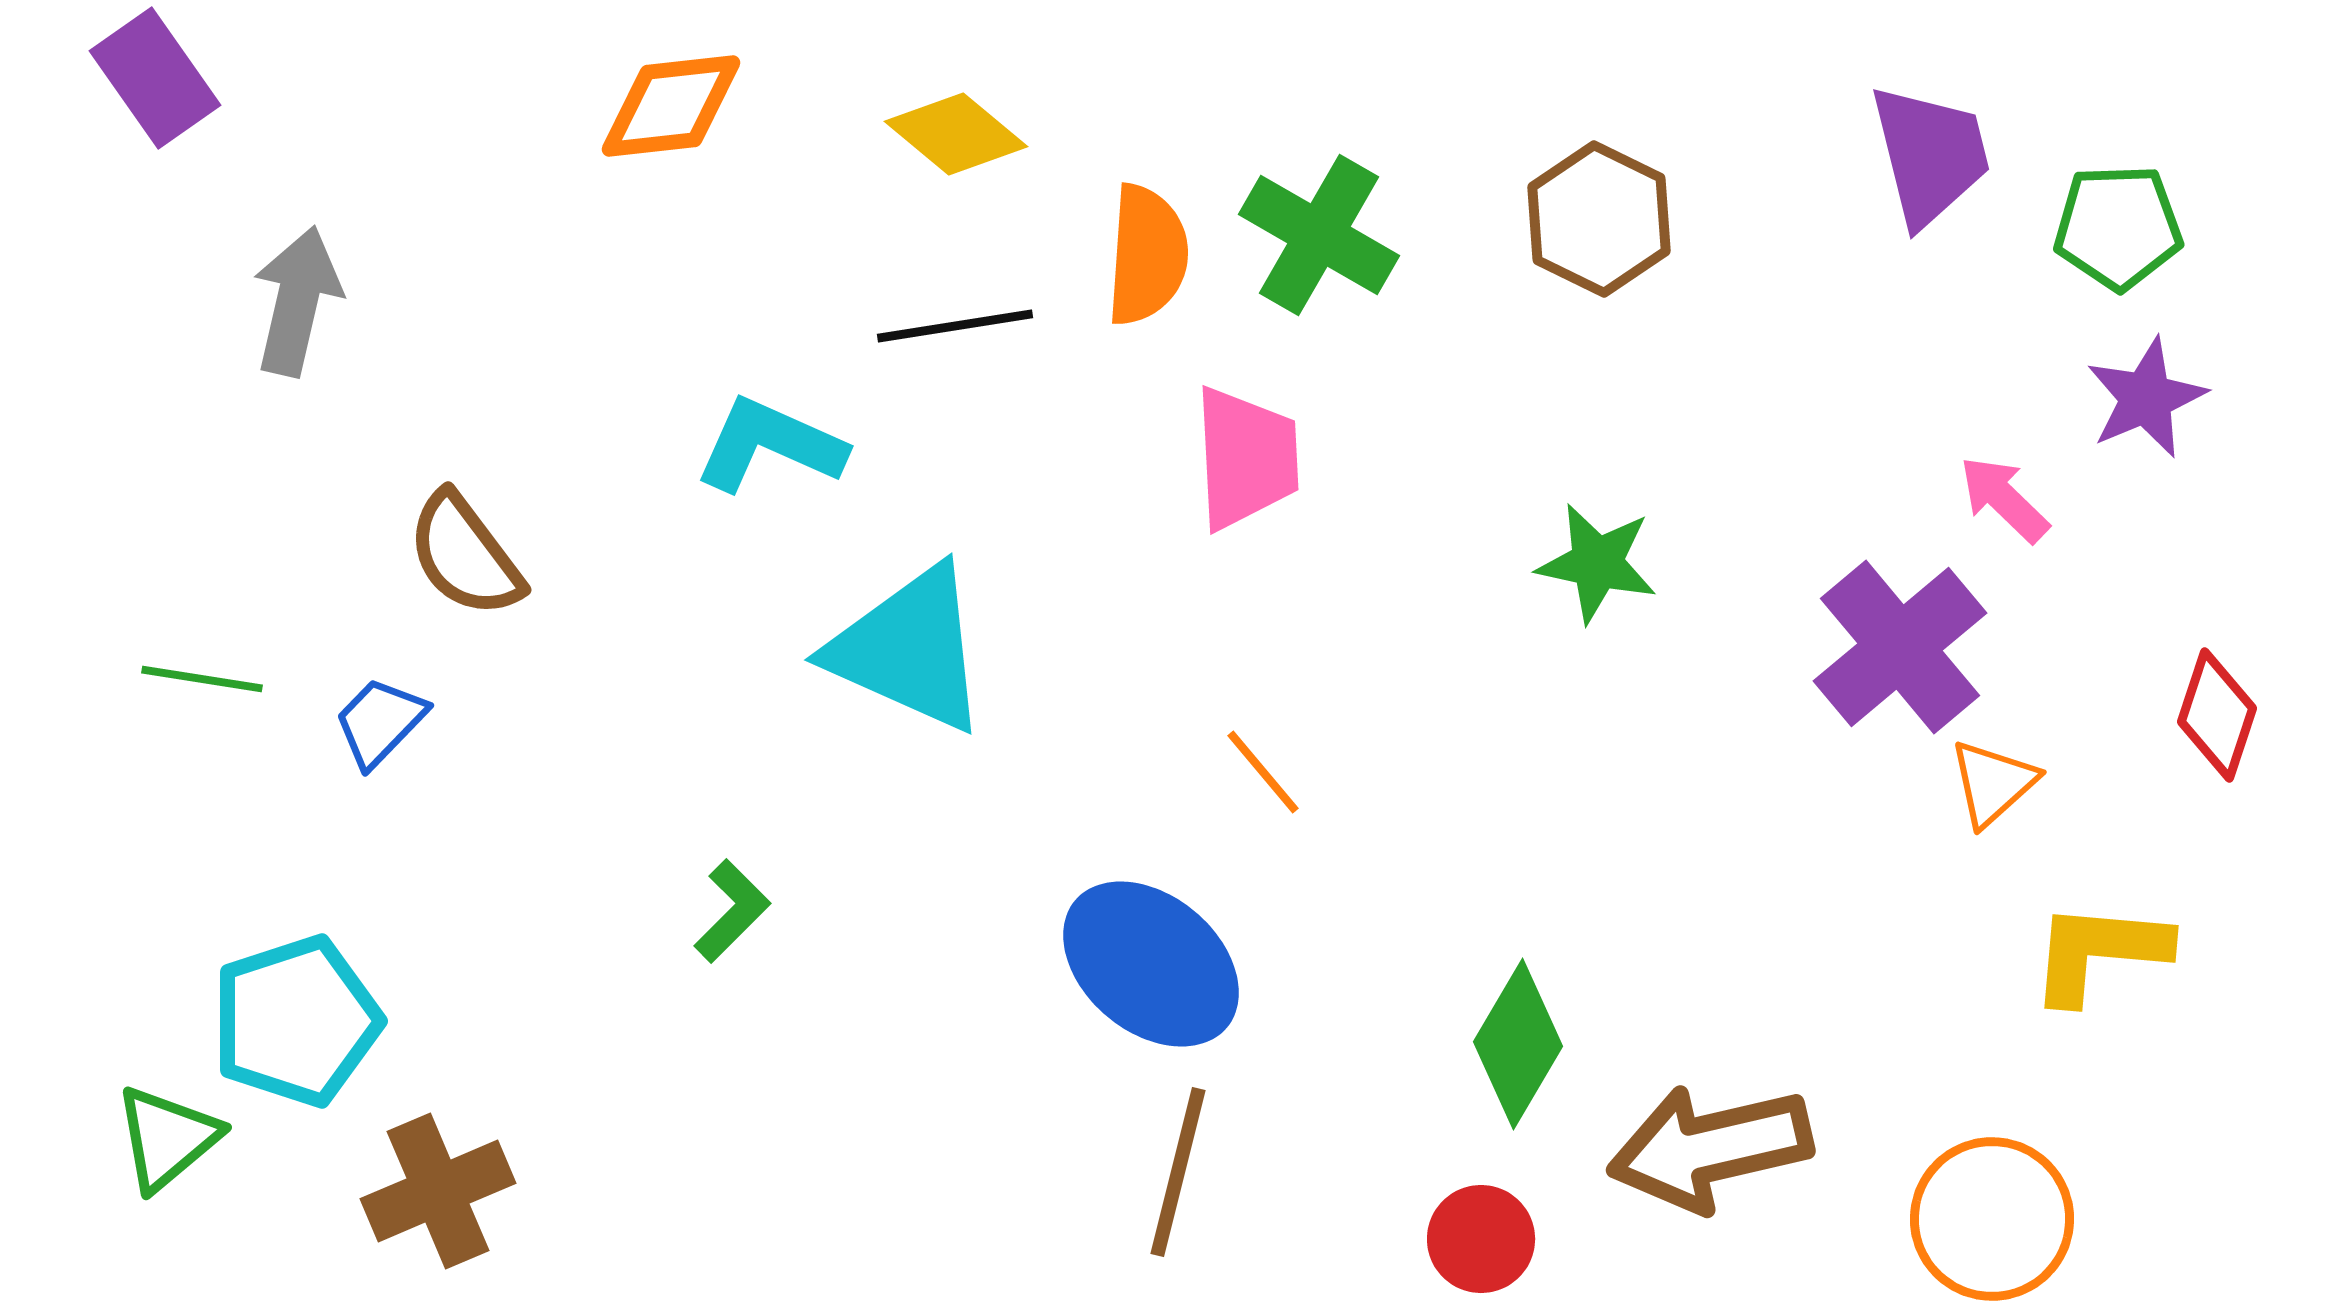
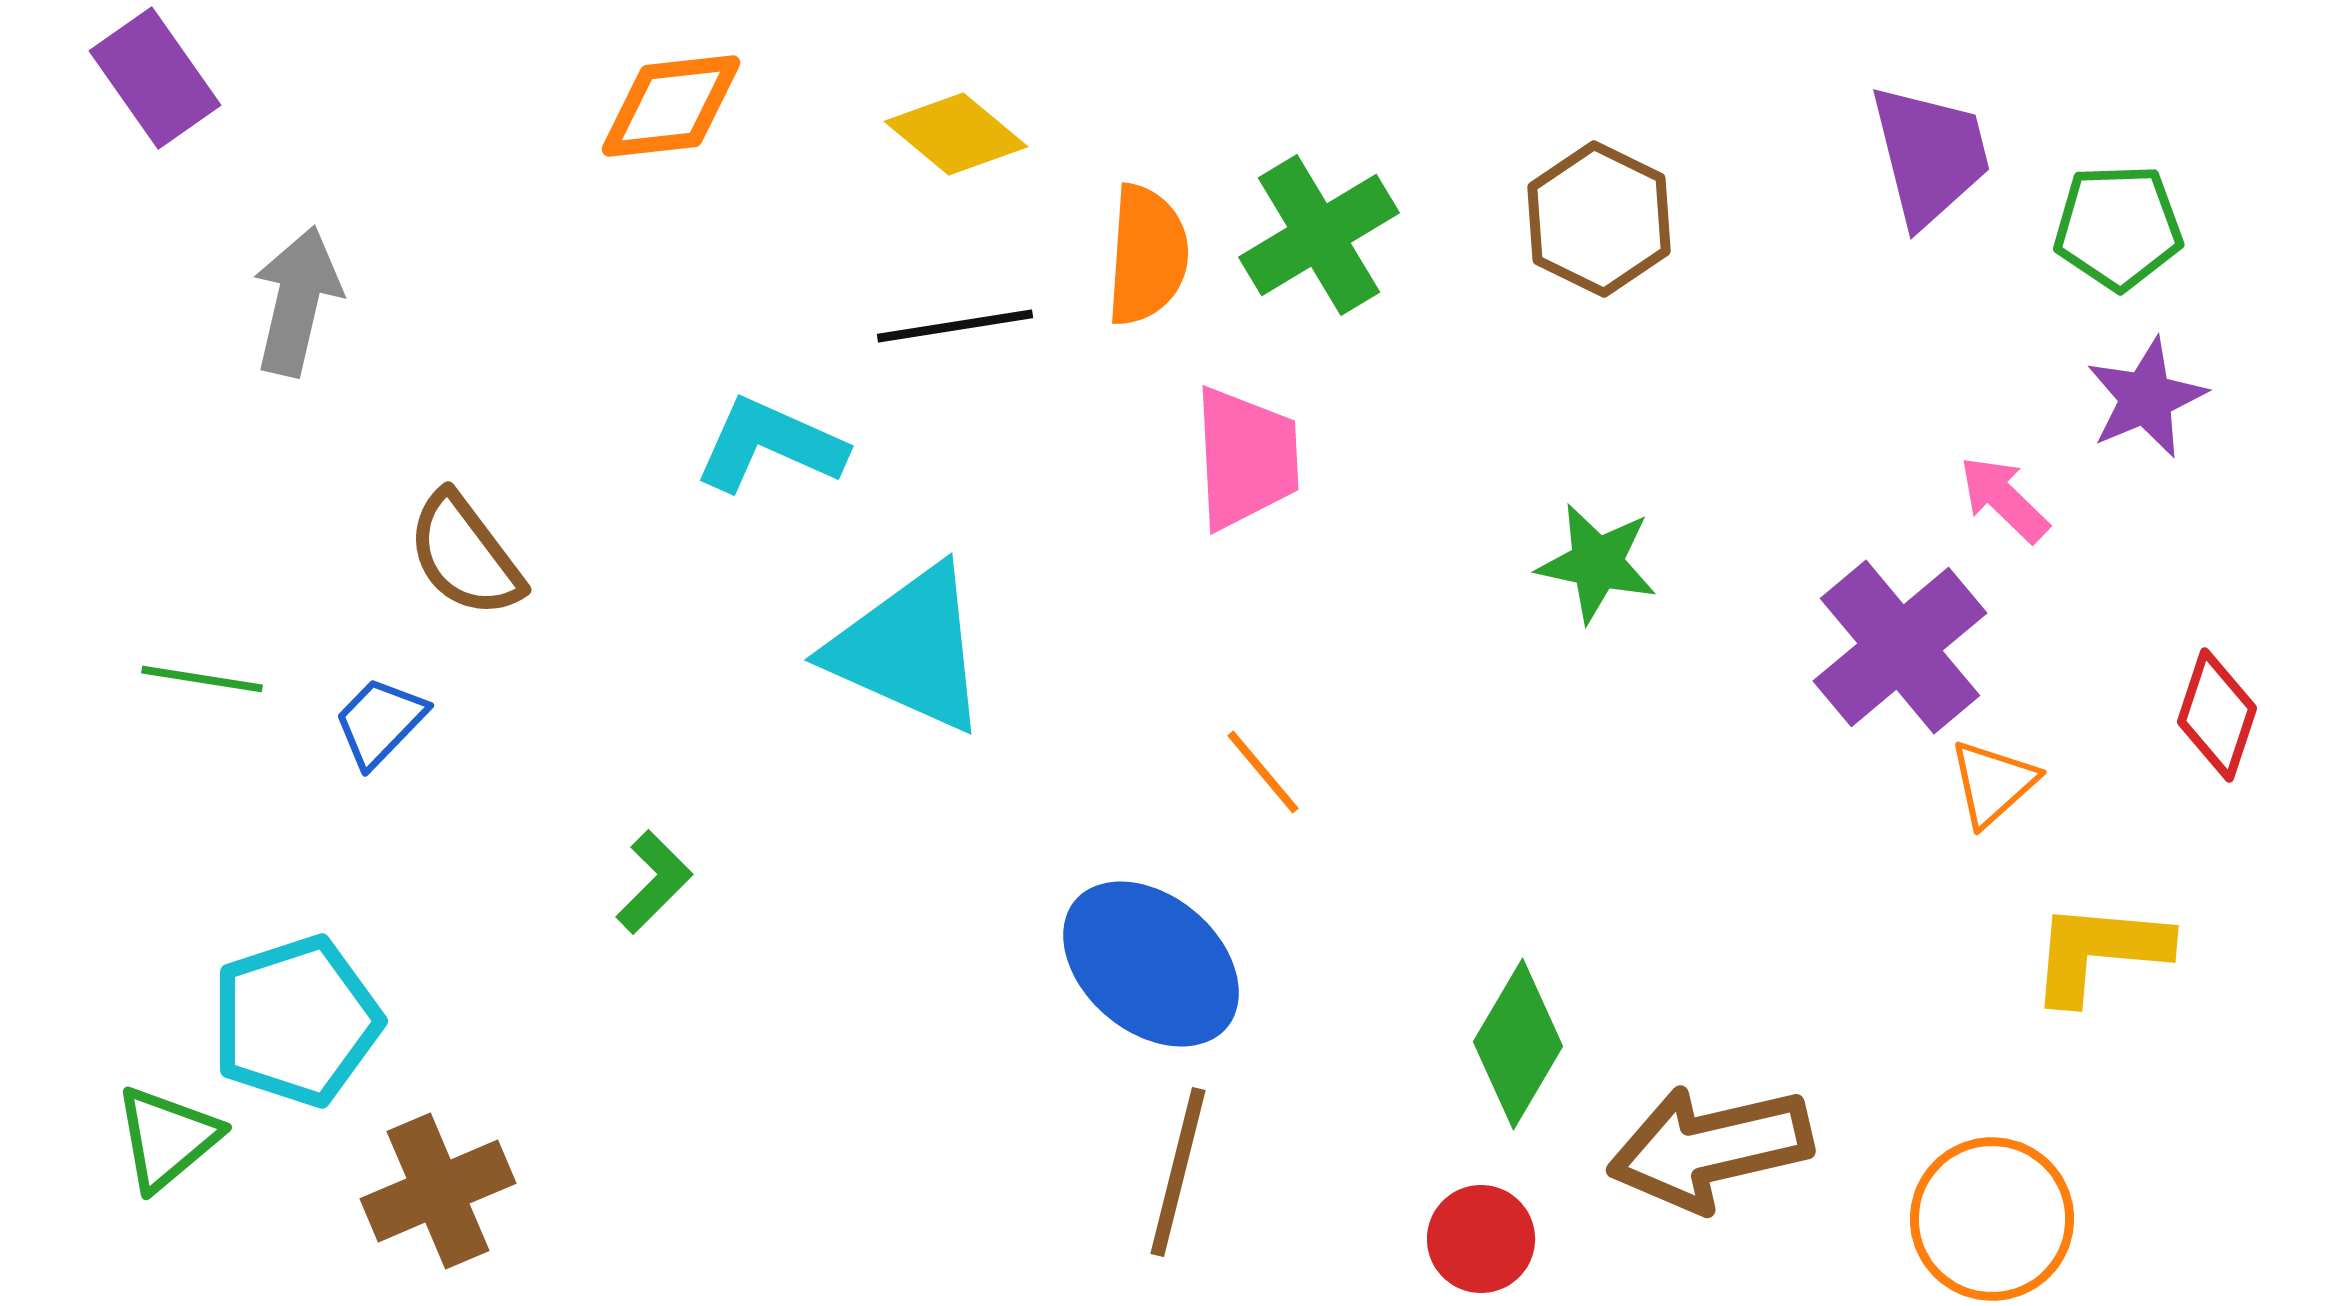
green cross: rotated 29 degrees clockwise
green L-shape: moved 78 px left, 29 px up
